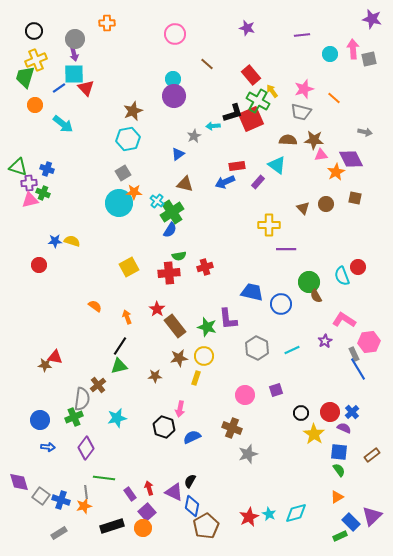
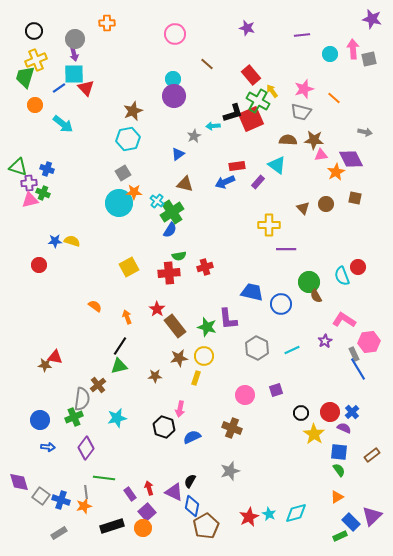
gray star at (248, 454): moved 18 px left, 17 px down
